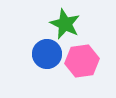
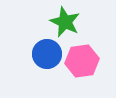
green star: moved 2 px up
